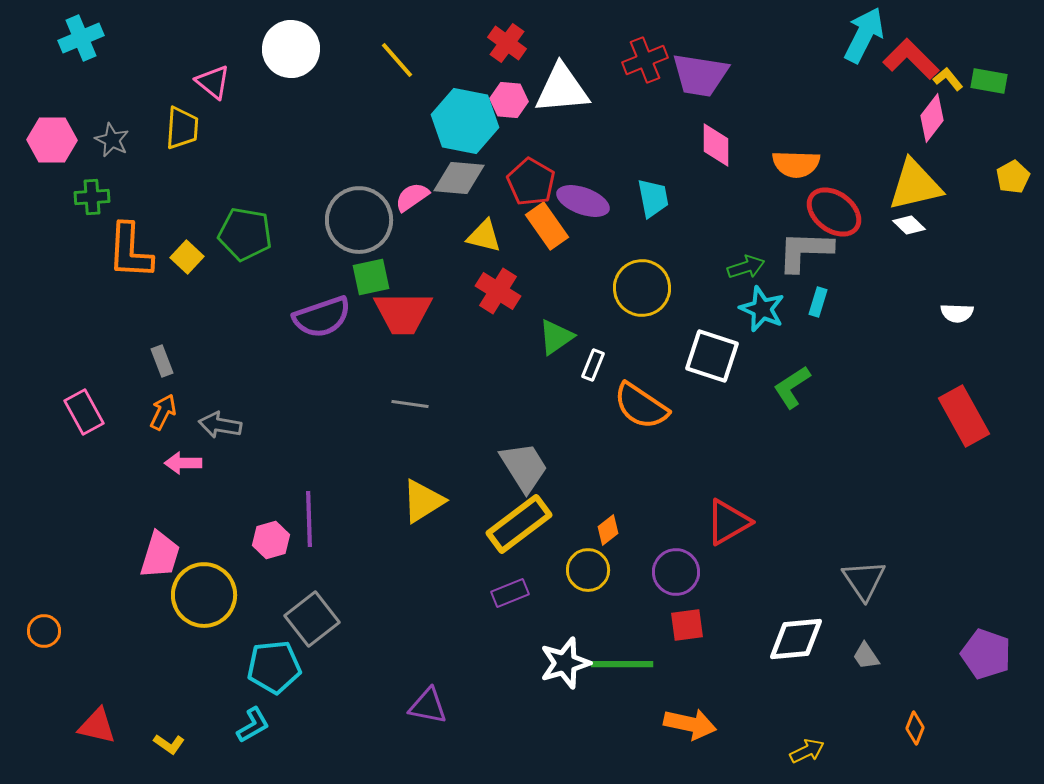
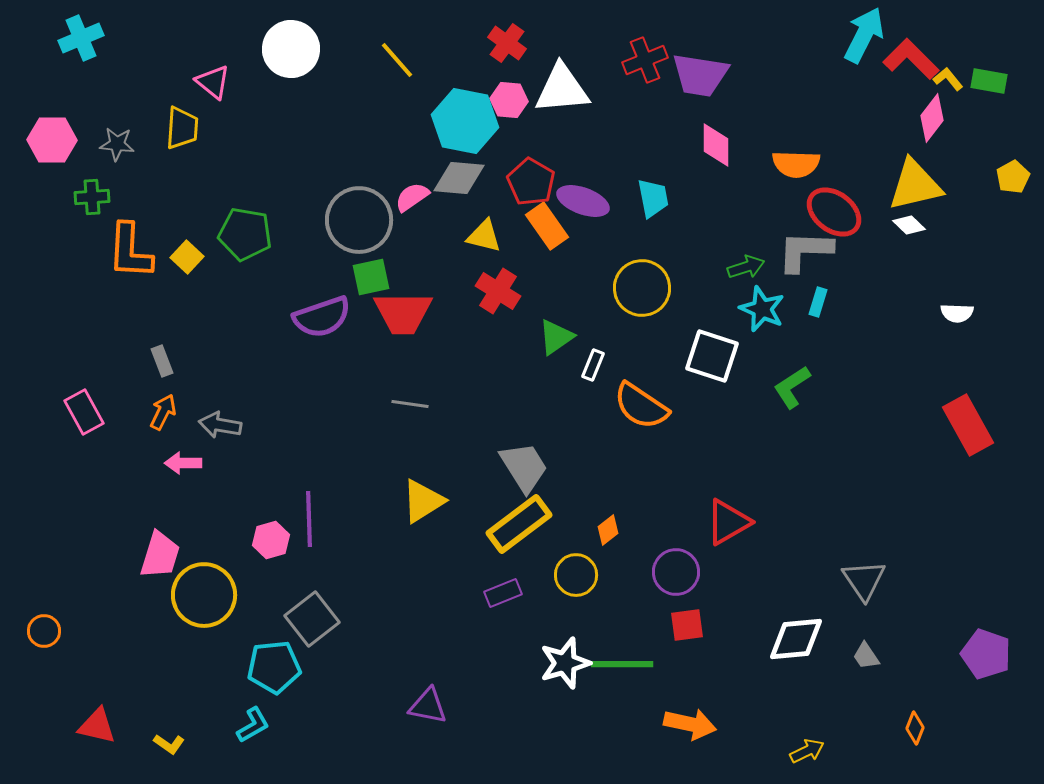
gray star at (112, 140): moved 5 px right, 4 px down; rotated 20 degrees counterclockwise
red rectangle at (964, 416): moved 4 px right, 9 px down
yellow circle at (588, 570): moved 12 px left, 5 px down
purple rectangle at (510, 593): moved 7 px left
